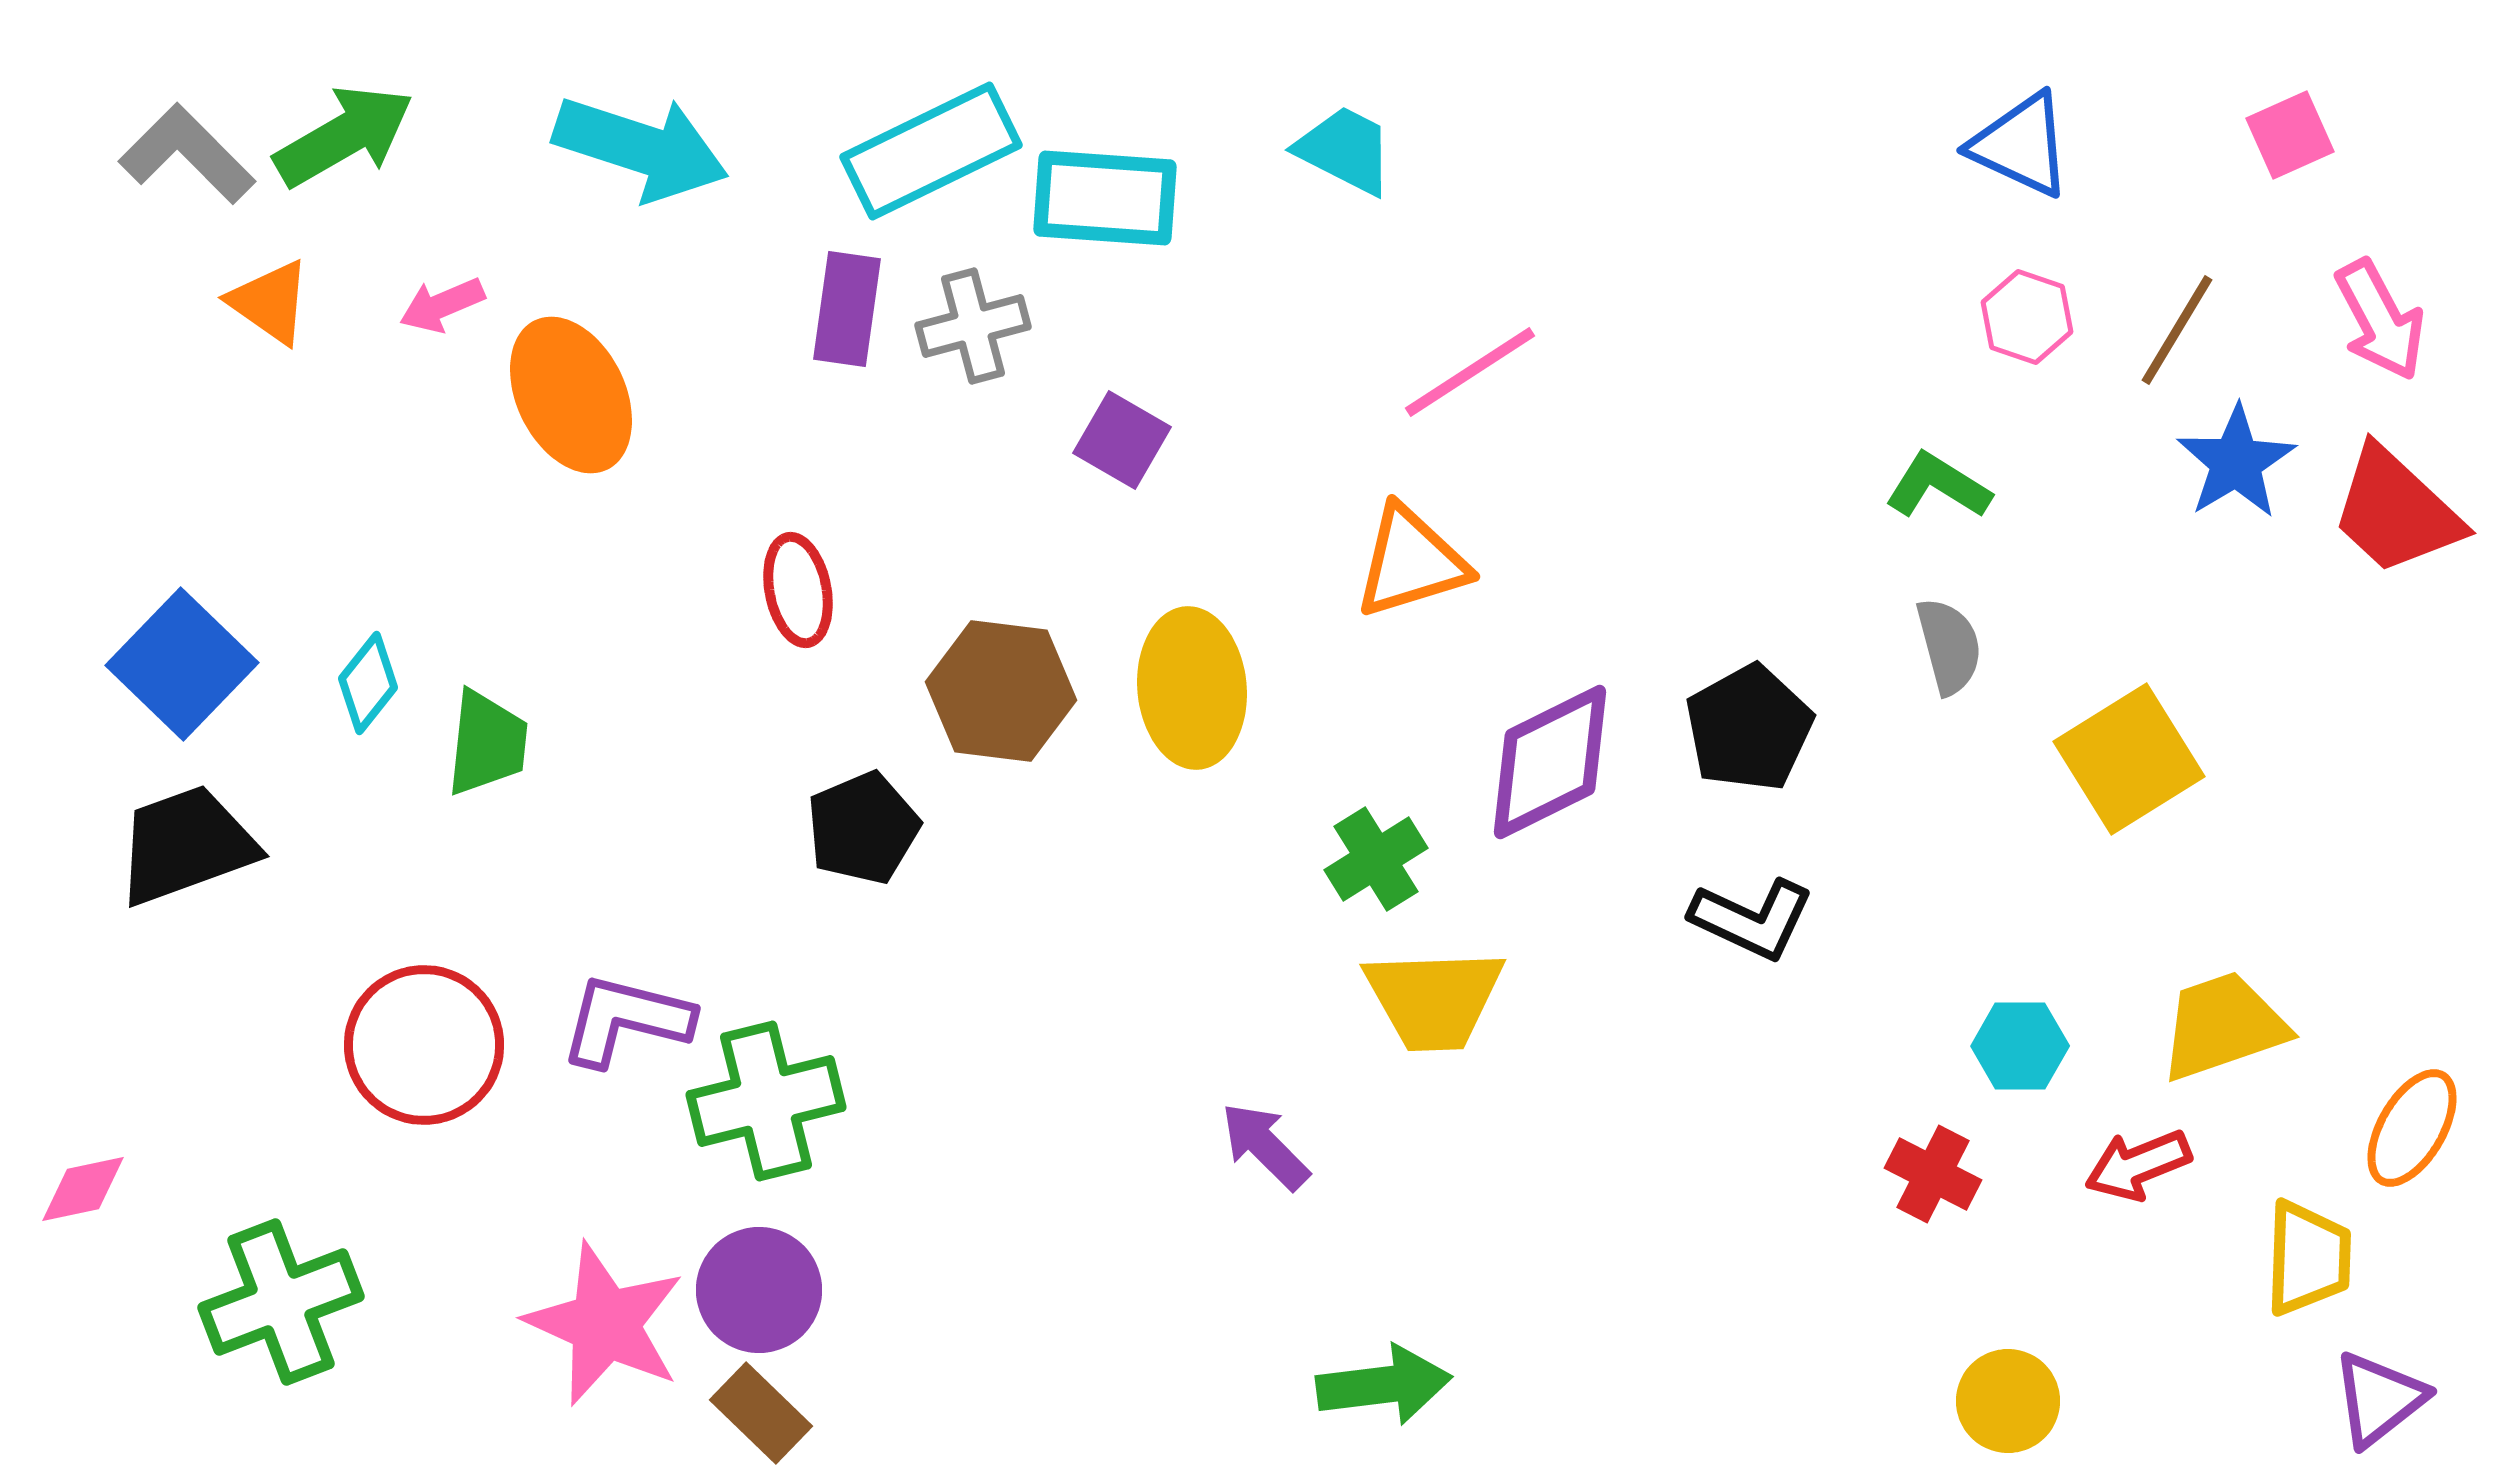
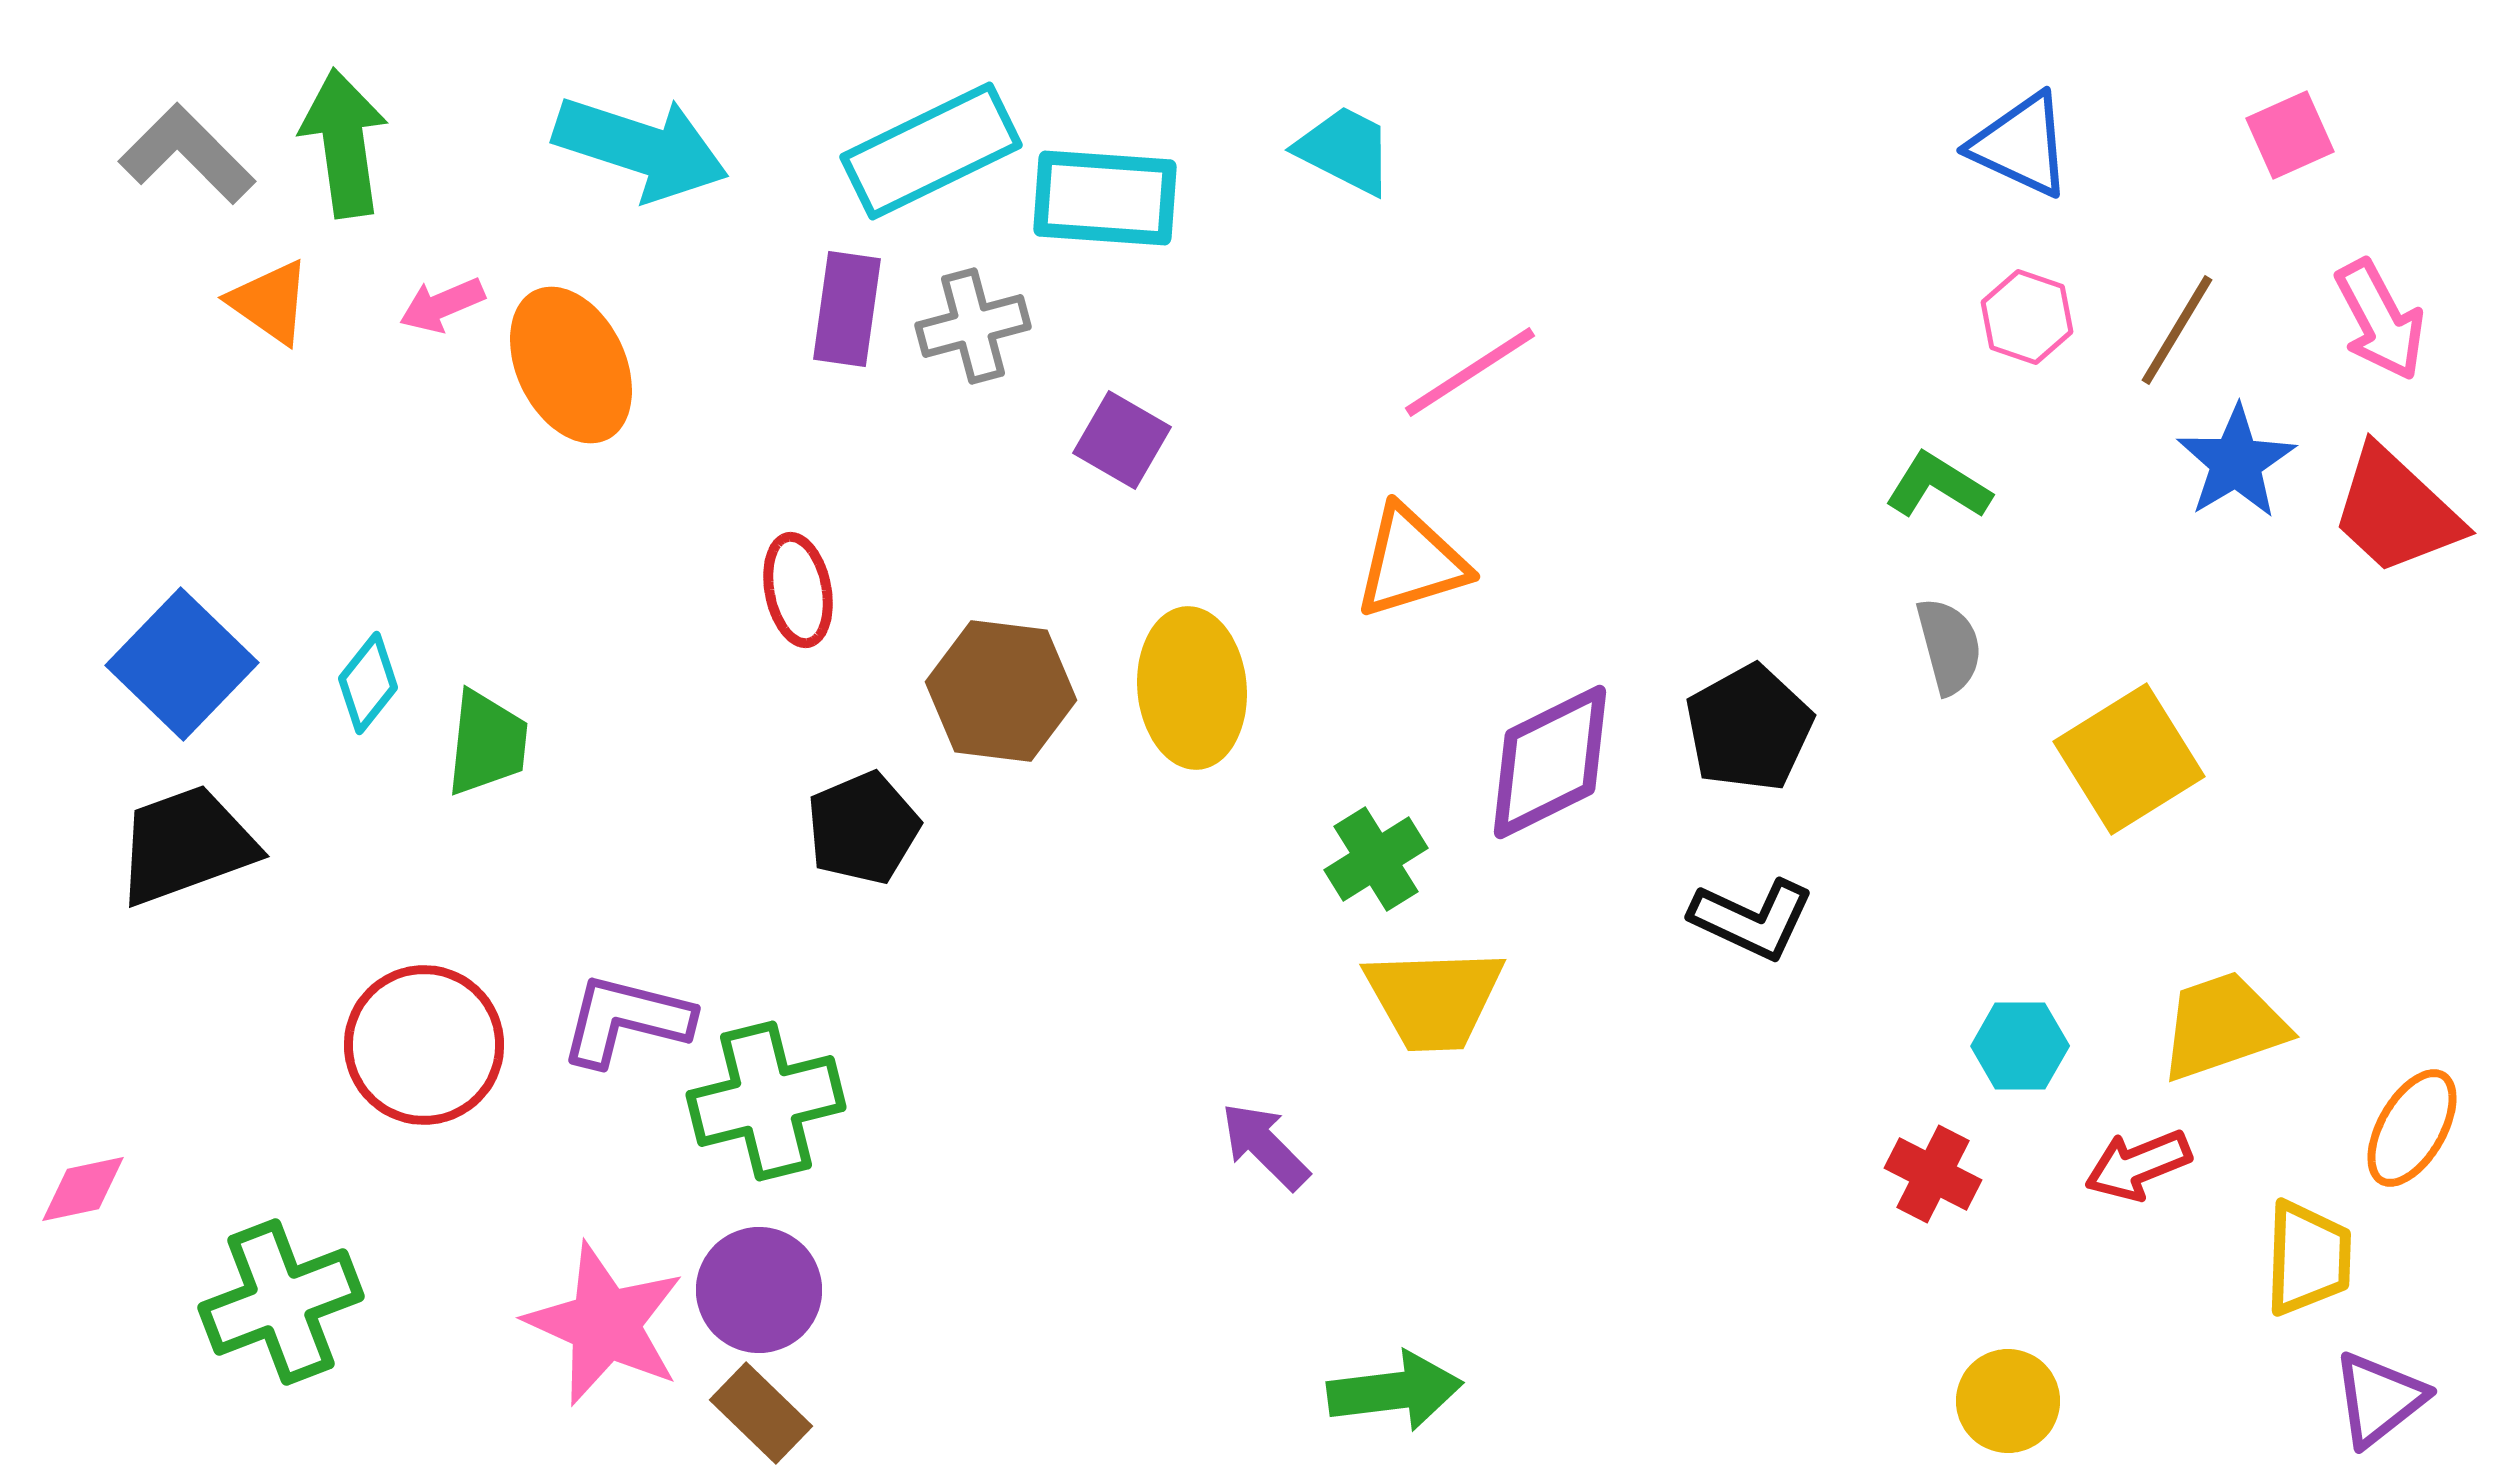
green arrow at (344, 136): moved 7 px down; rotated 68 degrees counterclockwise
orange ellipse at (571, 395): moved 30 px up
green arrow at (1384, 1385): moved 11 px right, 6 px down
